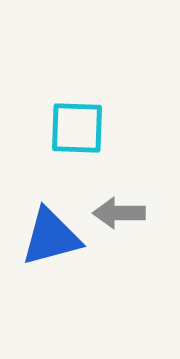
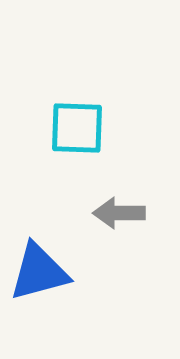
blue triangle: moved 12 px left, 35 px down
